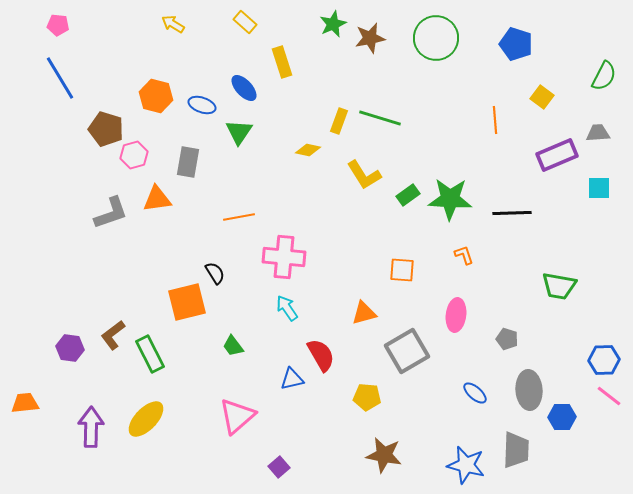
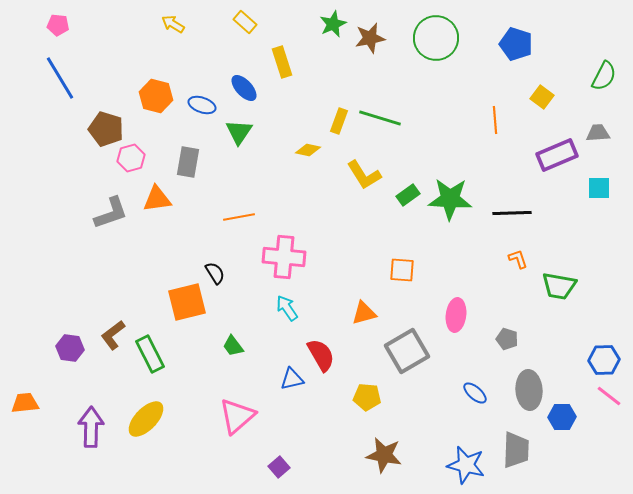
pink hexagon at (134, 155): moved 3 px left, 3 px down
orange L-shape at (464, 255): moved 54 px right, 4 px down
